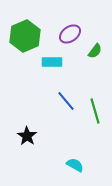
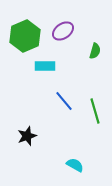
purple ellipse: moved 7 px left, 3 px up
green semicircle: rotated 21 degrees counterclockwise
cyan rectangle: moved 7 px left, 4 px down
blue line: moved 2 px left
black star: rotated 18 degrees clockwise
